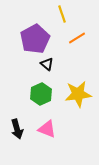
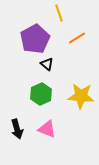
yellow line: moved 3 px left, 1 px up
yellow star: moved 3 px right, 2 px down; rotated 12 degrees clockwise
